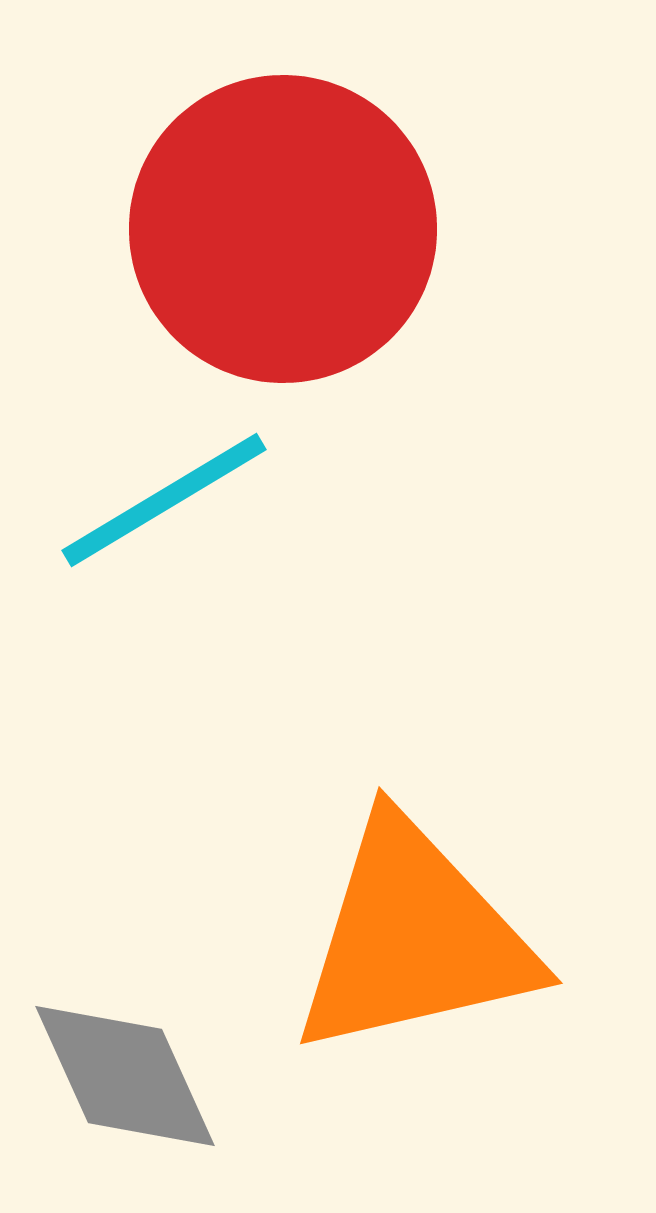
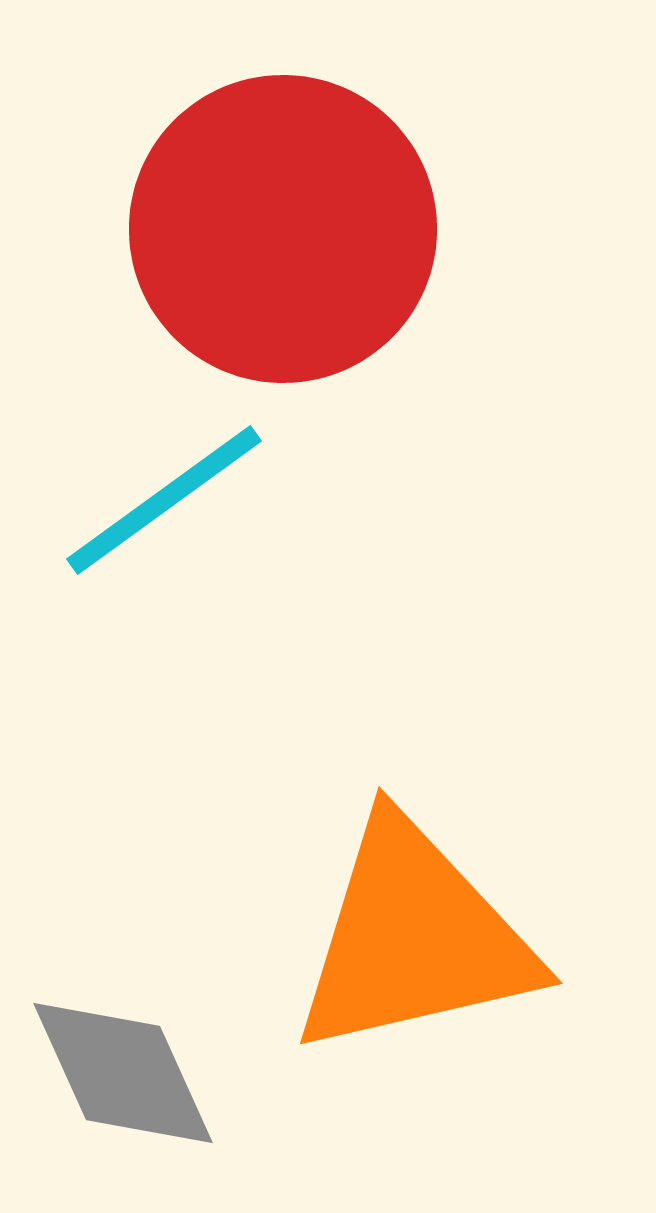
cyan line: rotated 5 degrees counterclockwise
gray diamond: moved 2 px left, 3 px up
